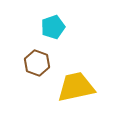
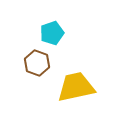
cyan pentagon: moved 1 px left, 6 px down
